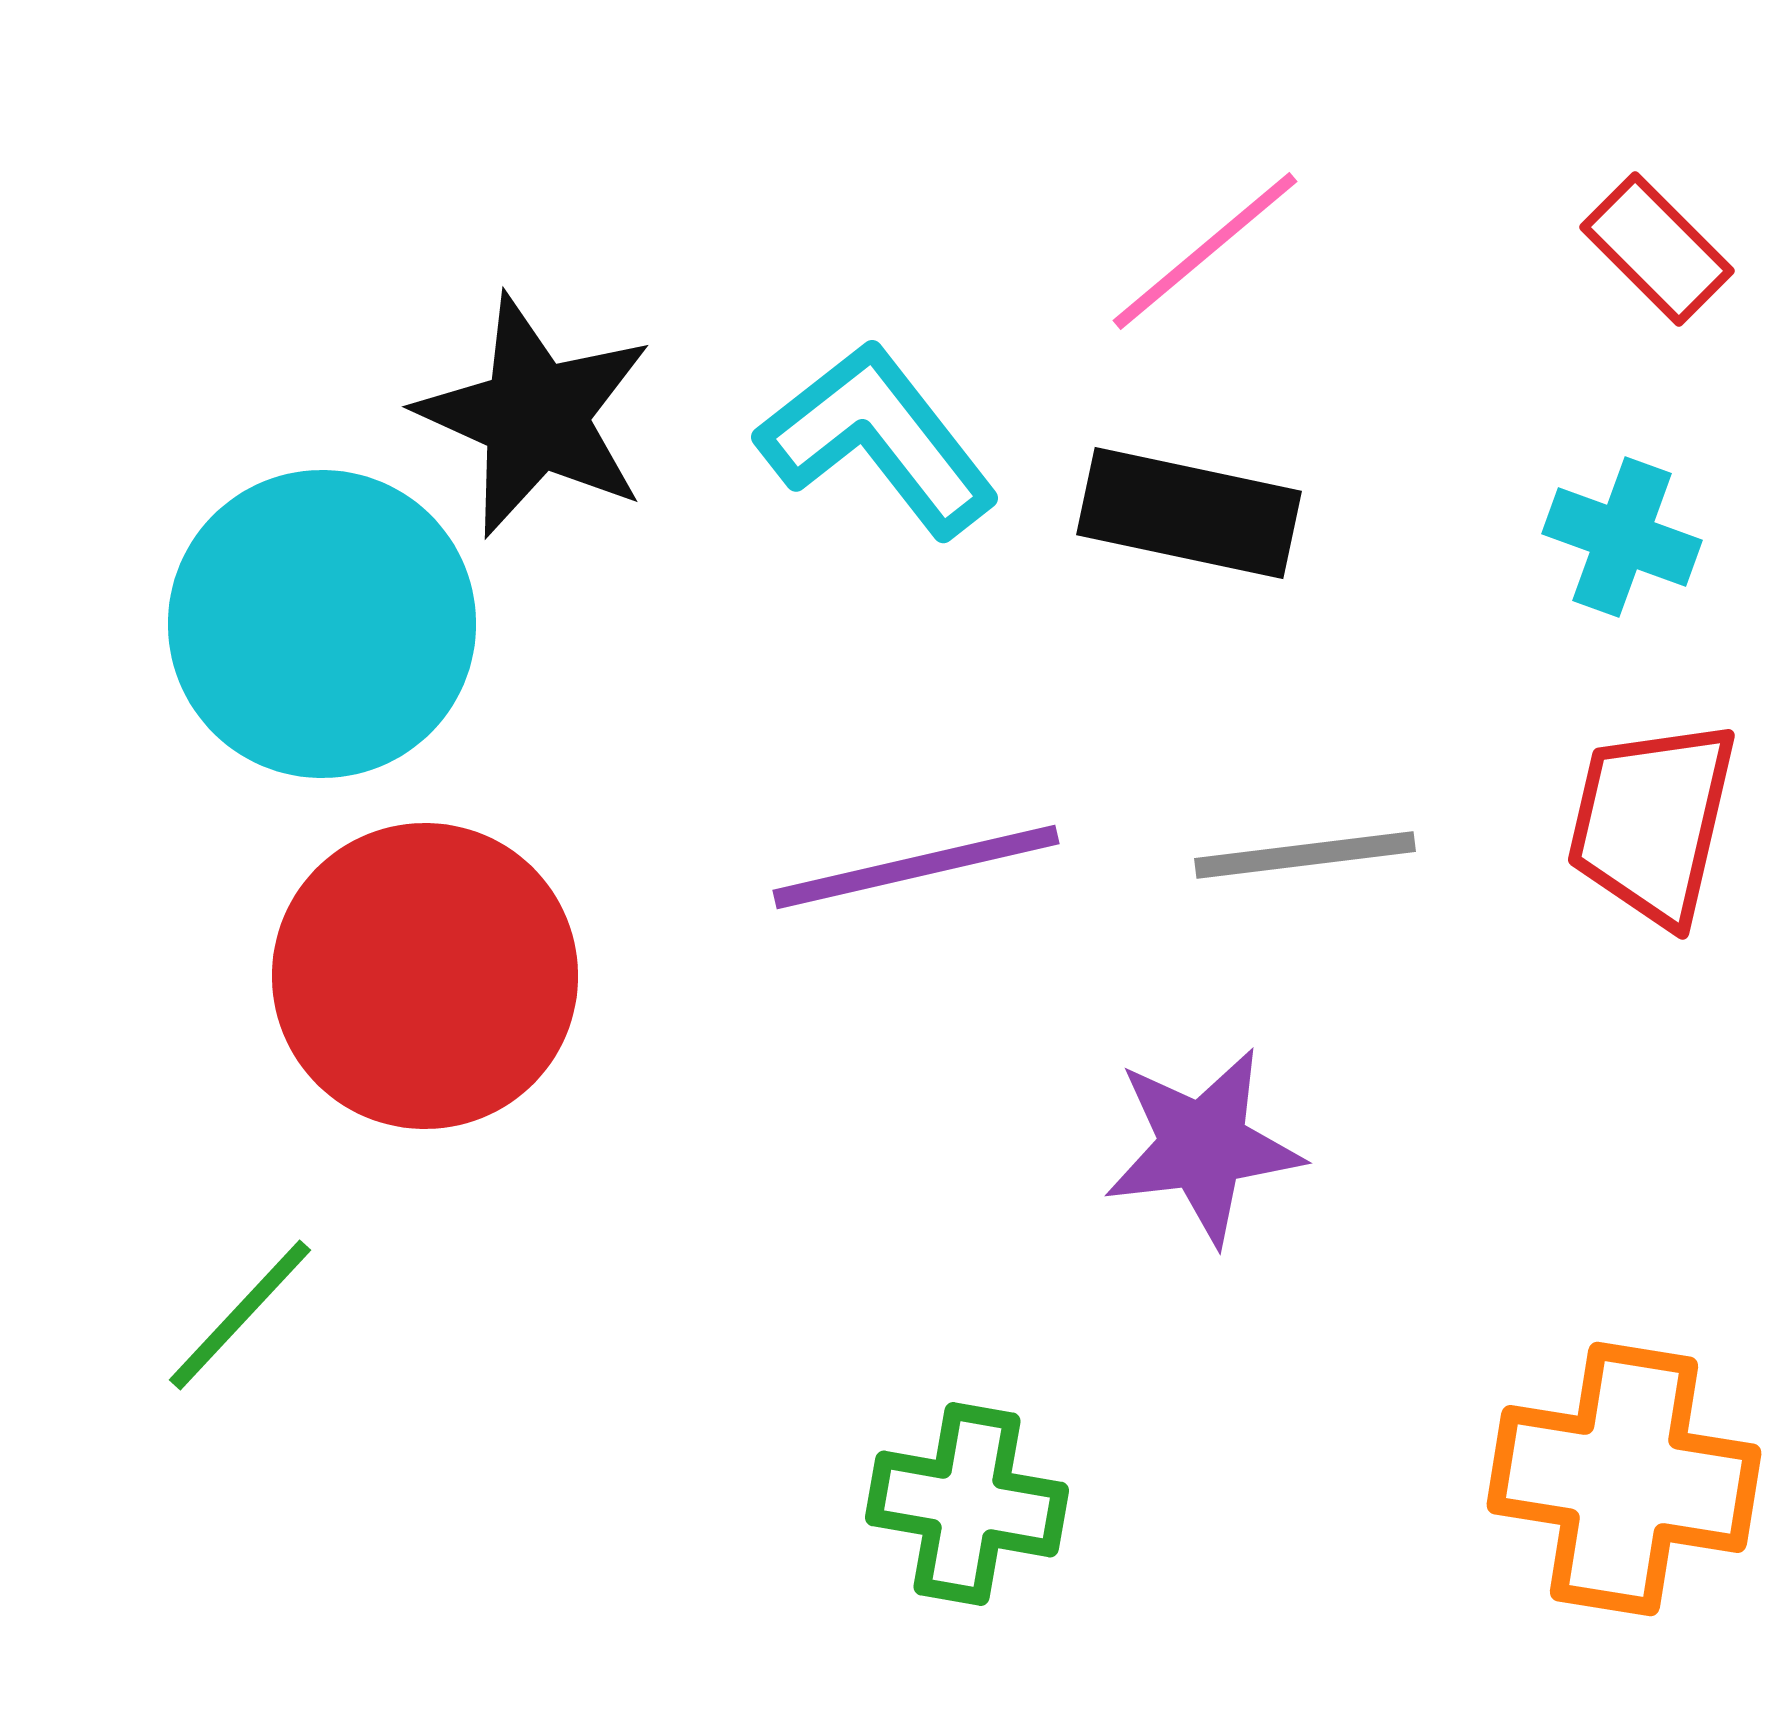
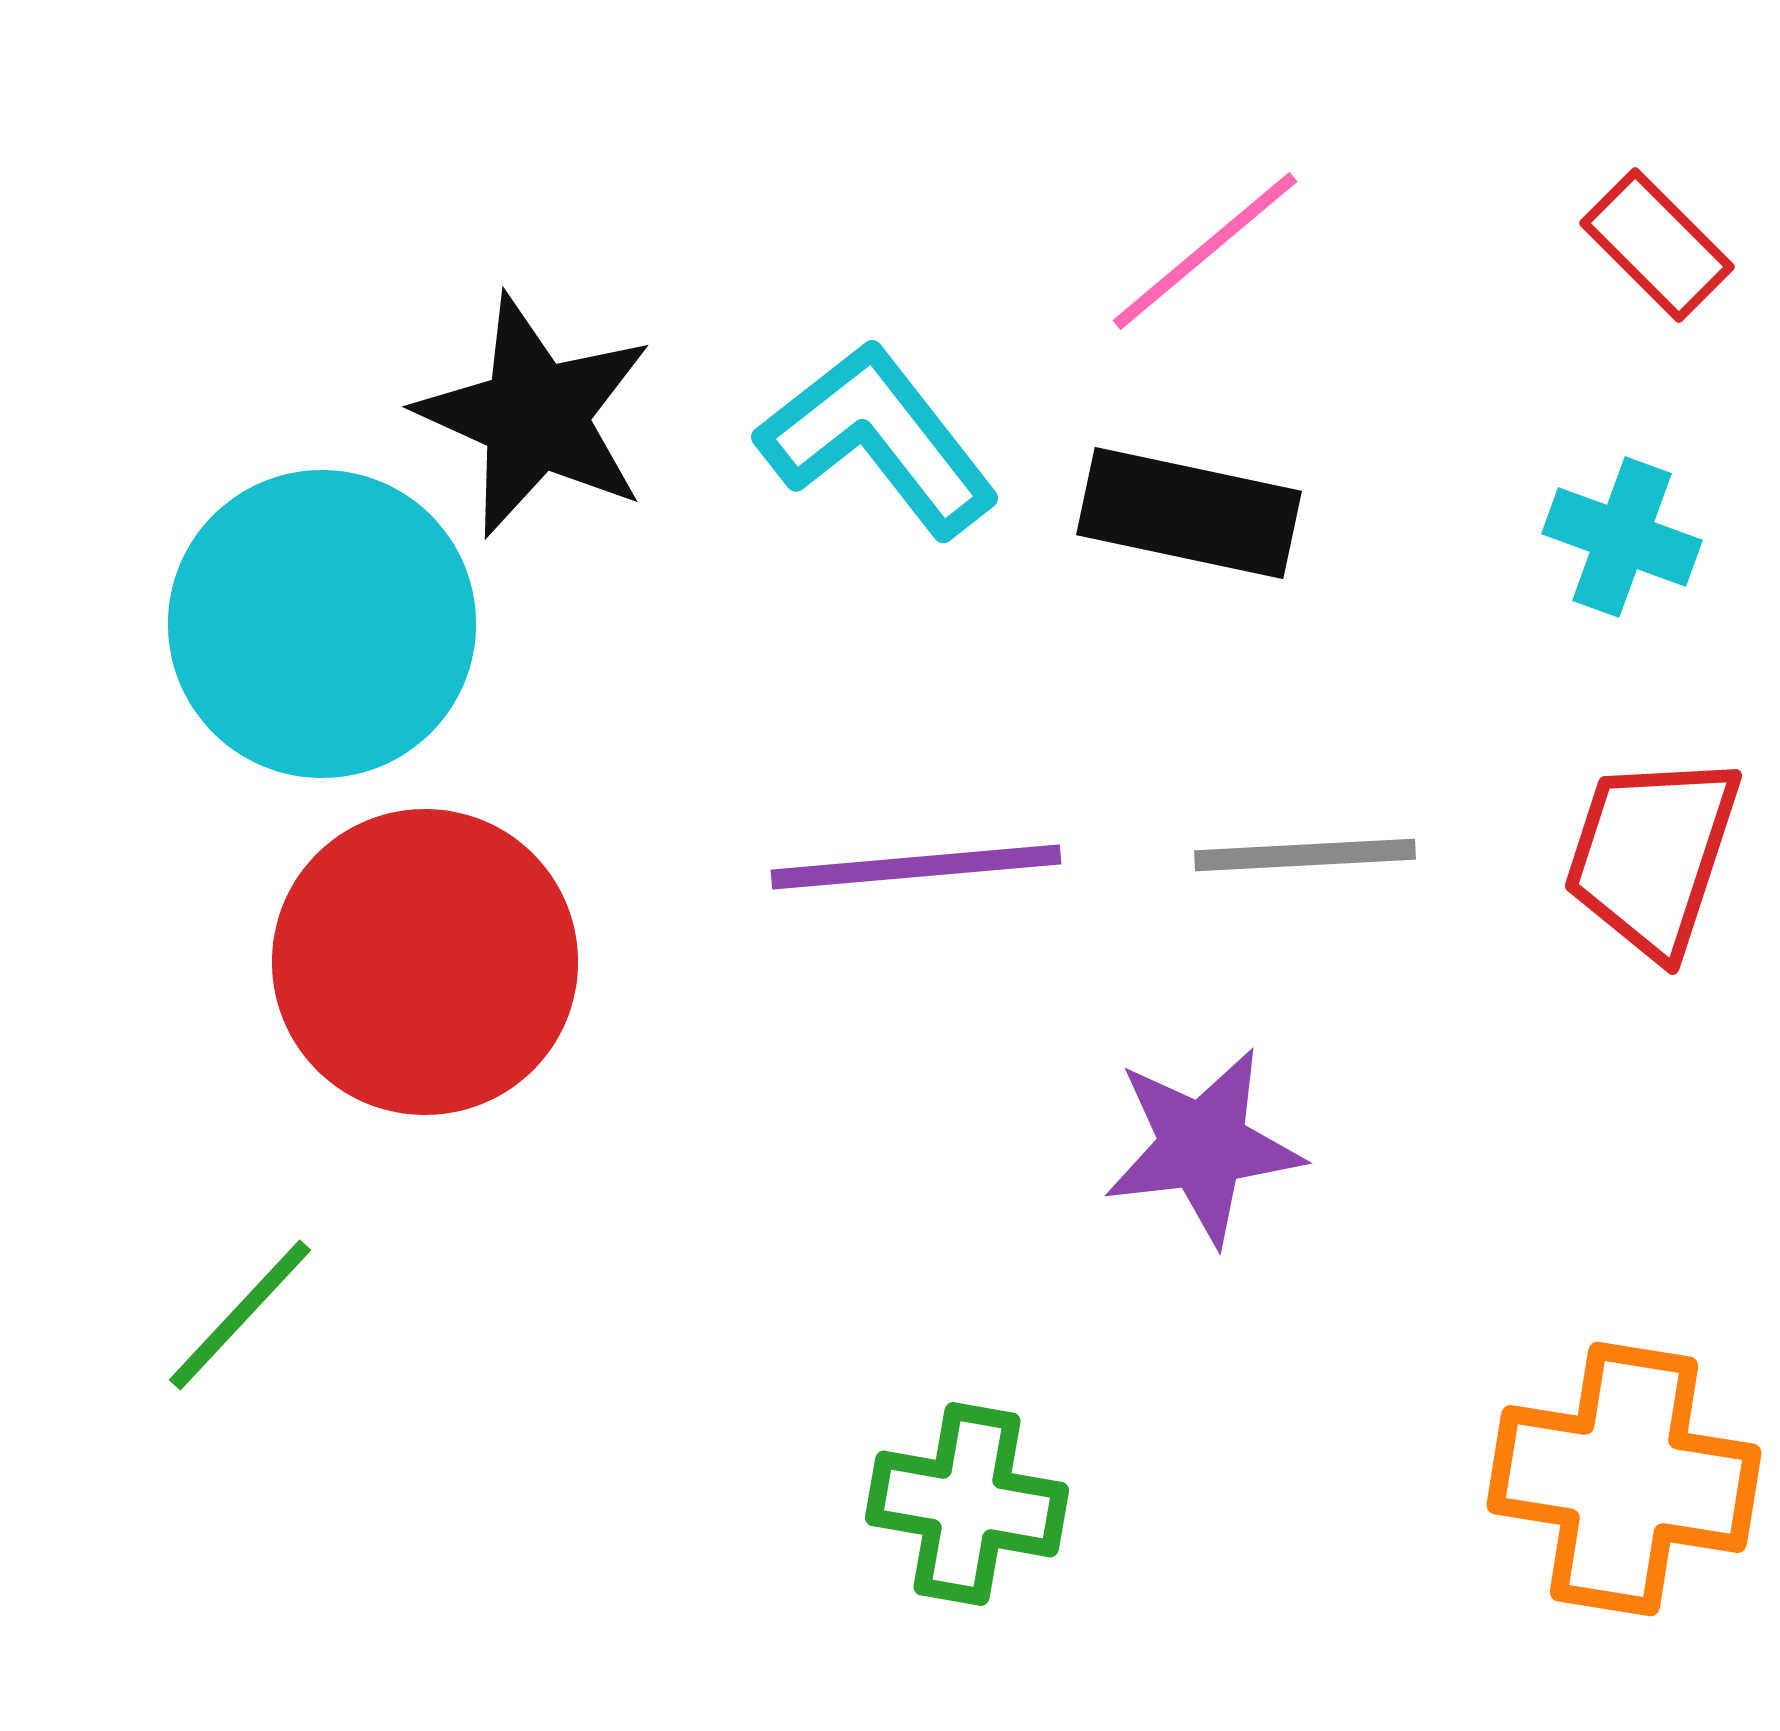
red rectangle: moved 4 px up
red trapezoid: moved 33 px down; rotated 5 degrees clockwise
gray line: rotated 4 degrees clockwise
purple line: rotated 8 degrees clockwise
red circle: moved 14 px up
